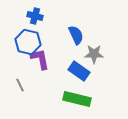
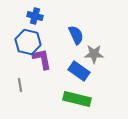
purple L-shape: moved 2 px right
gray line: rotated 16 degrees clockwise
